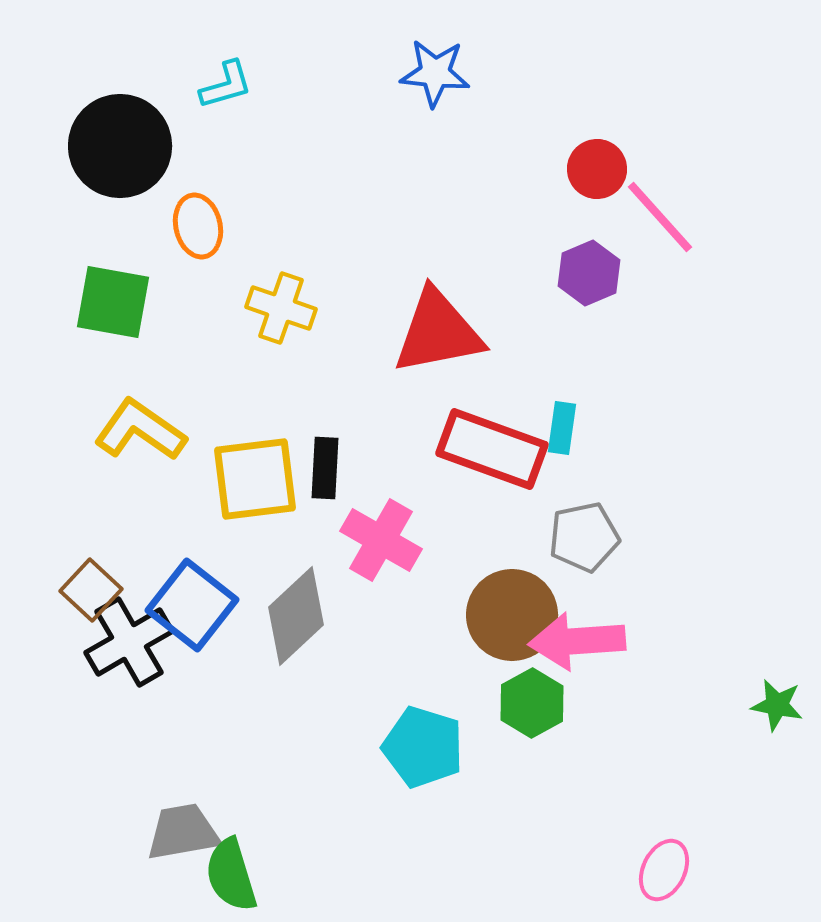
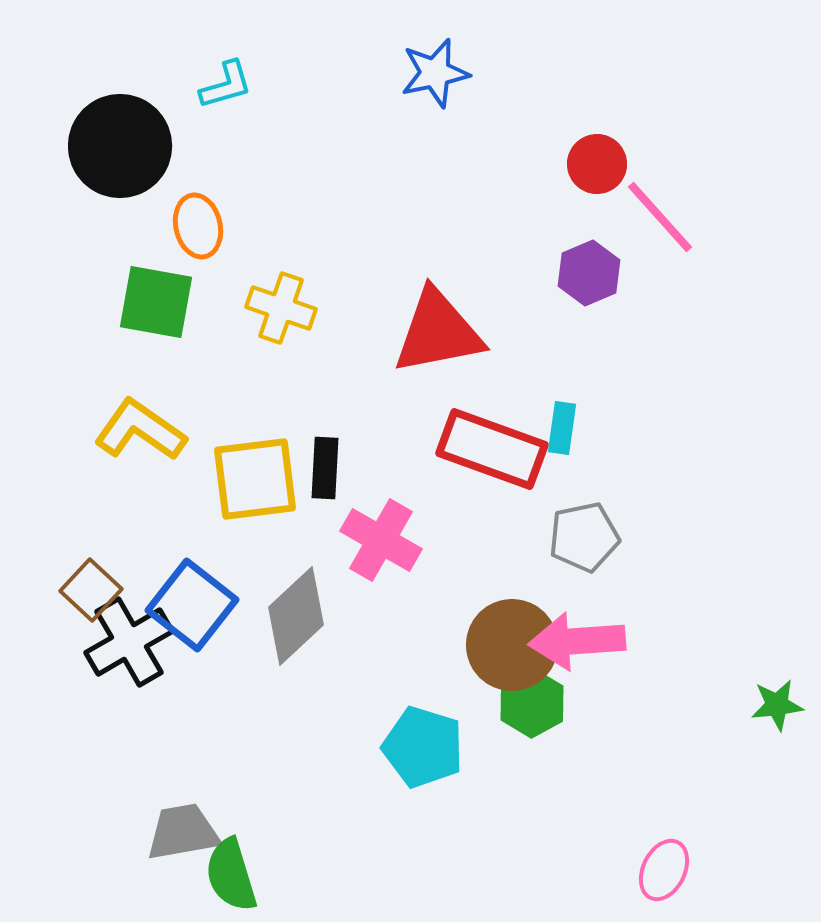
blue star: rotated 18 degrees counterclockwise
red circle: moved 5 px up
green square: moved 43 px right
brown circle: moved 30 px down
green star: rotated 18 degrees counterclockwise
